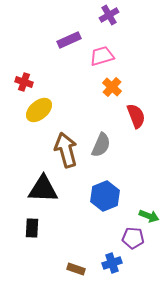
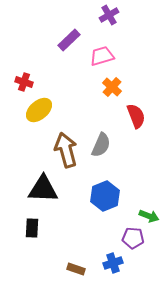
purple rectangle: rotated 20 degrees counterclockwise
blue cross: moved 1 px right
